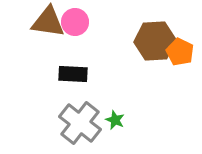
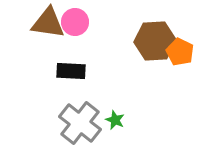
brown triangle: moved 1 px down
black rectangle: moved 2 px left, 3 px up
